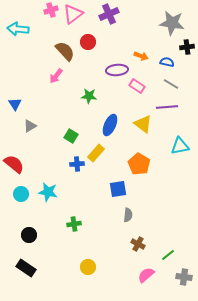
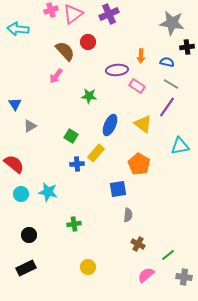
orange arrow: rotated 72 degrees clockwise
purple line: rotated 50 degrees counterclockwise
black rectangle: rotated 60 degrees counterclockwise
